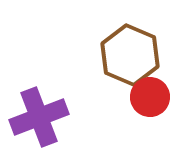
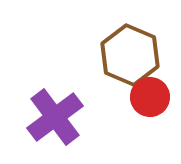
purple cross: moved 16 px right; rotated 16 degrees counterclockwise
